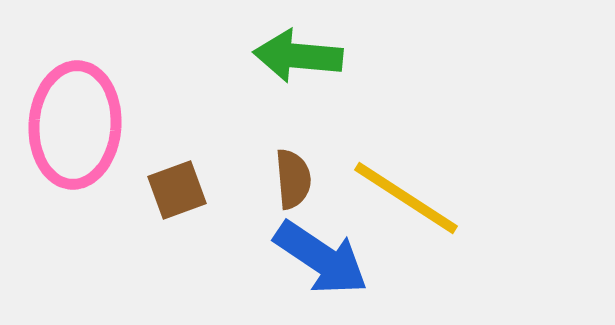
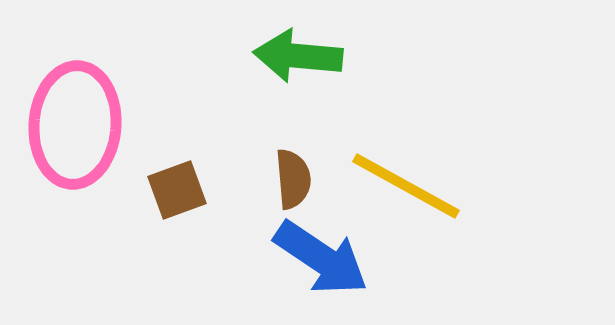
yellow line: moved 12 px up; rotated 4 degrees counterclockwise
